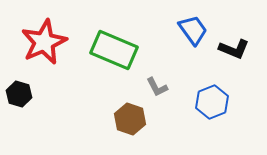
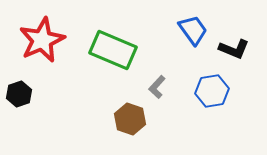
red star: moved 2 px left, 2 px up
green rectangle: moved 1 px left
gray L-shape: rotated 70 degrees clockwise
black hexagon: rotated 25 degrees clockwise
blue hexagon: moved 11 px up; rotated 12 degrees clockwise
